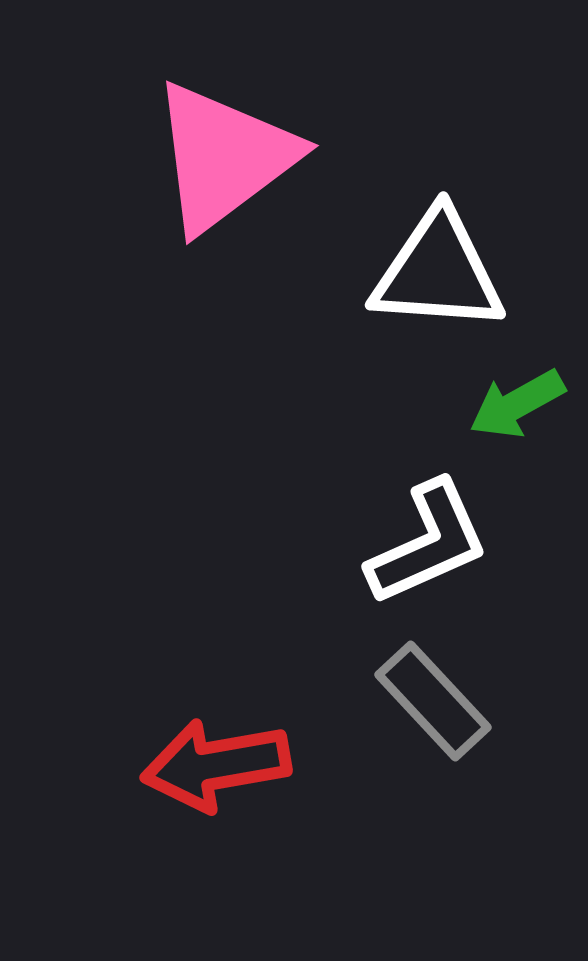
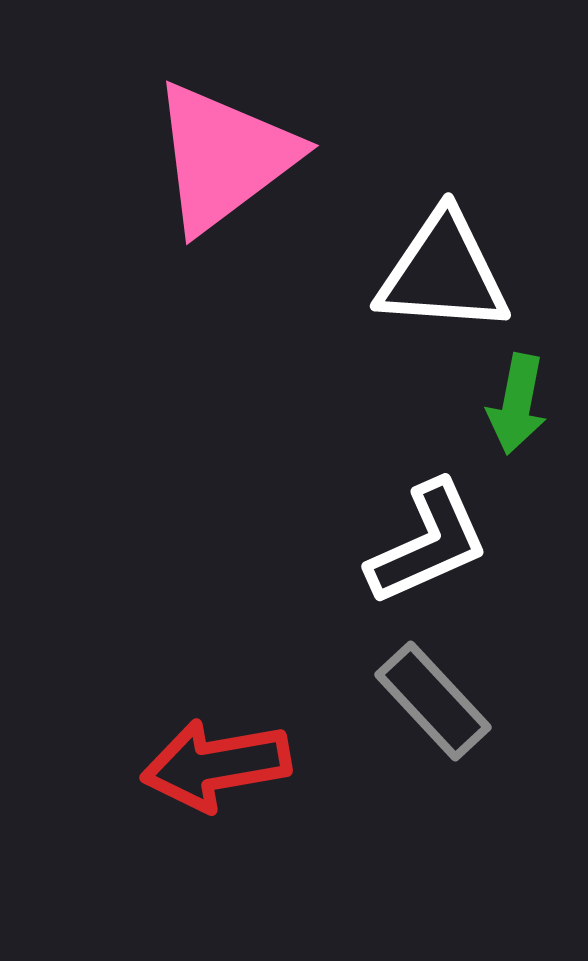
white triangle: moved 5 px right, 1 px down
green arrow: rotated 50 degrees counterclockwise
